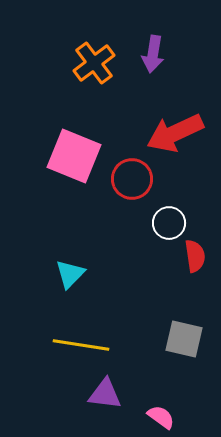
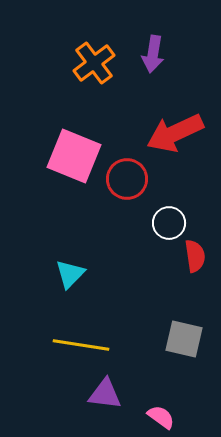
red circle: moved 5 px left
